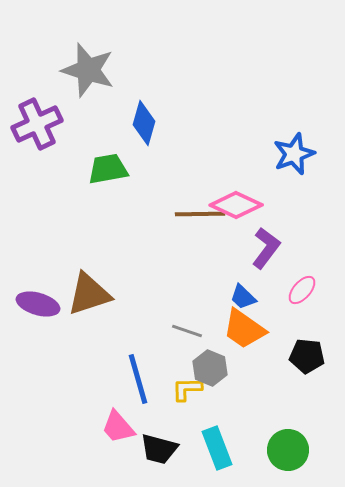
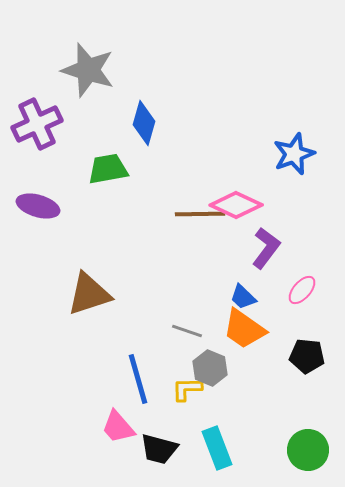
purple ellipse: moved 98 px up
green circle: moved 20 px right
